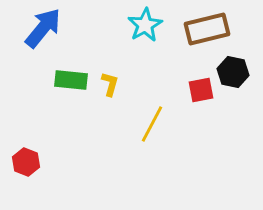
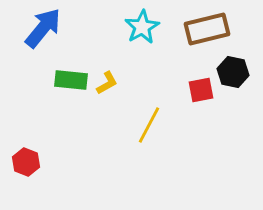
cyan star: moved 3 px left, 2 px down
yellow L-shape: moved 3 px left, 1 px up; rotated 45 degrees clockwise
yellow line: moved 3 px left, 1 px down
